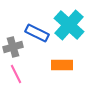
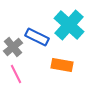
blue rectangle: moved 4 px down
gray cross: rotated 24 degrees counterclockwise
orange rectangle: rotated 10 degrees clockwise
